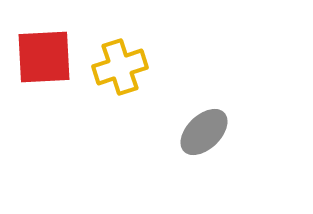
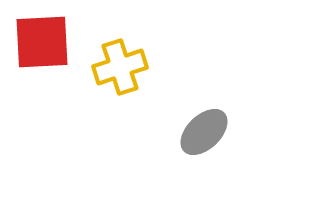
red square: moved 2 px left, 15 px up
